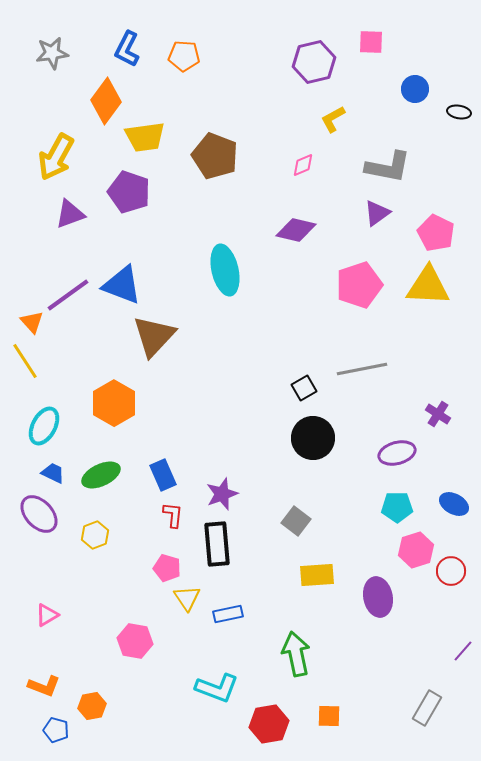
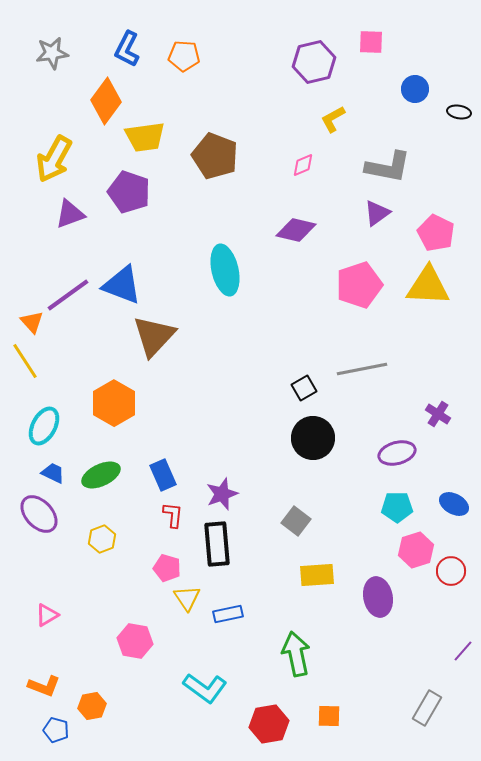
yellow arrow at (56, 157): moved 2 px left, 2 px down
yellow hexagon at (95, 535): moved 7 px right, 4 px down
cyan L-shape at (217, 688): moved 12 px left; rotated 15 degrees clockwise
